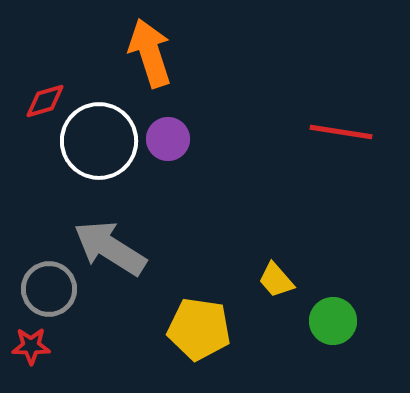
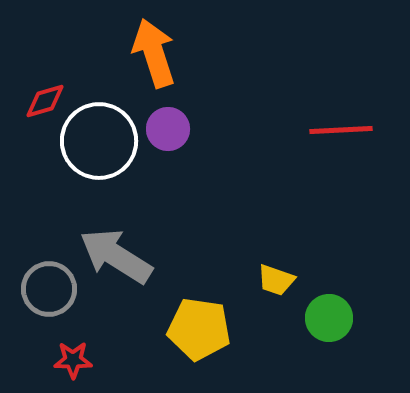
orange arrow: moved 4 px right
red line: moved 2 px up; rotated 12 degrees counterclockwise
purple circle: moved 10 px up
gray arrow: moved 6 px right, 8 px down
yellow trapezoid: rotated 30 degrees counterclockwise
green circle: moved 4 px left, 3 px up
red star: moved 42 px right, 14 px down
